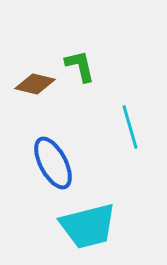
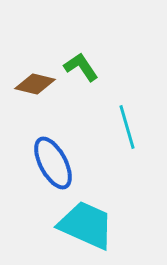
green L-shape: moved 1 px right, 1 px down; rotated 21 degrees counterclockwise
cyan line: moved 3 px left
cyan trapezoid: moved 2 px left, 1 px up; rotated 142 degrees counterclockwise
